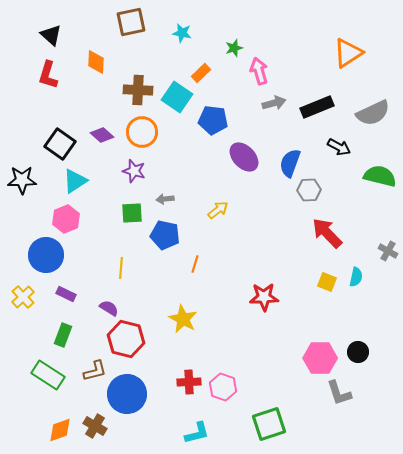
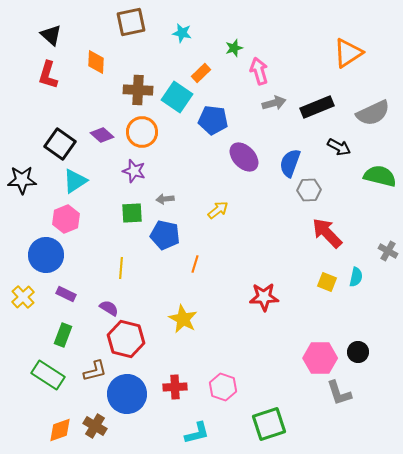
red cross at (189, 382): moved 14 px left, 5 px down
